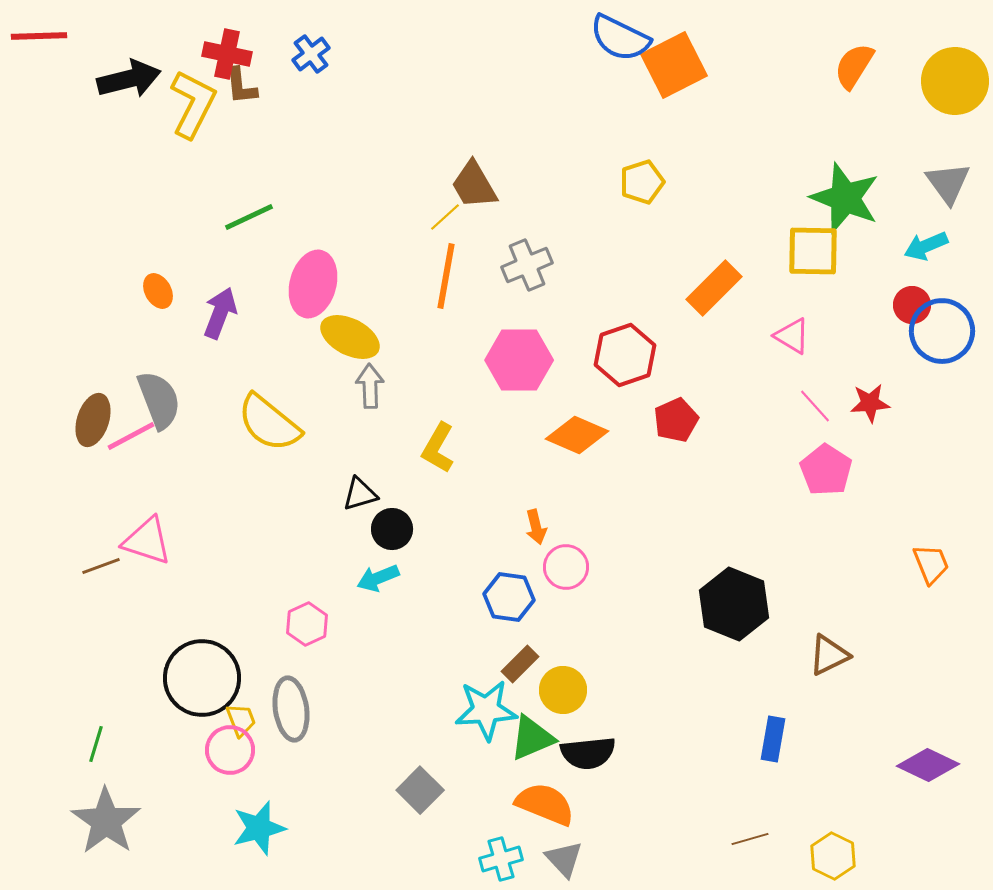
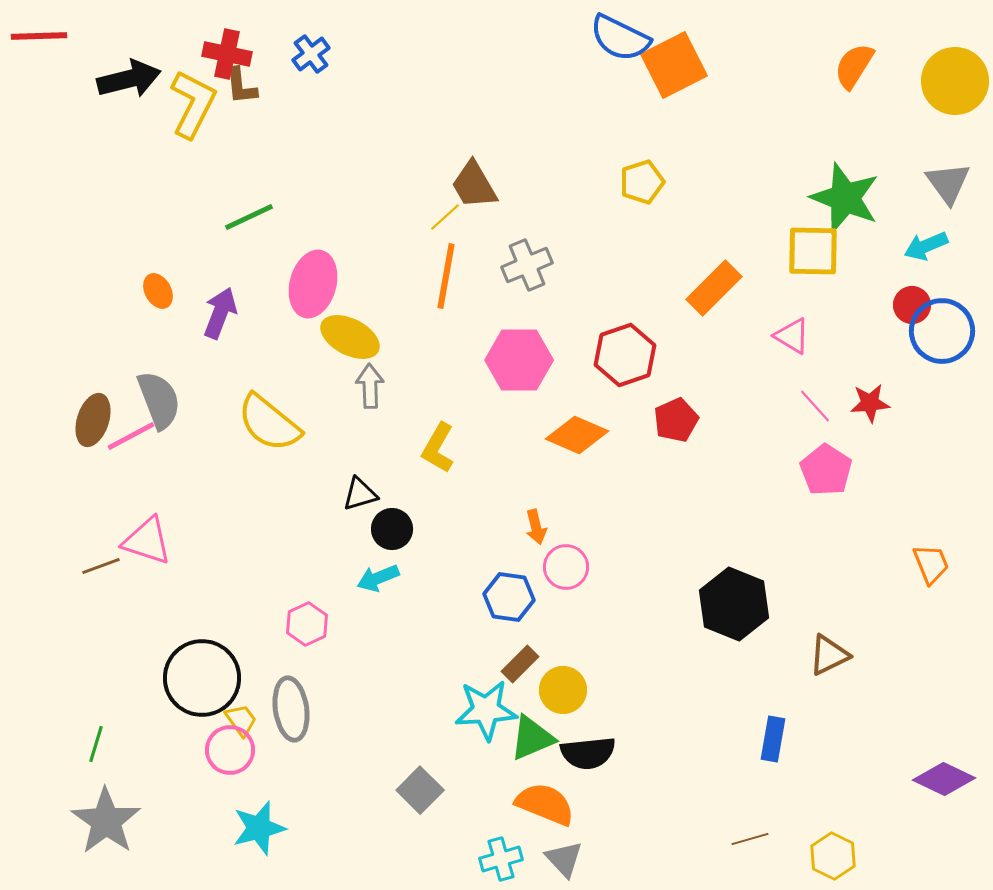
yellow trapezoid at (241, 720): rotated 15 degrees counterclockwise
purple diamond at (928, 765): moved 16 px right, 14 px down
